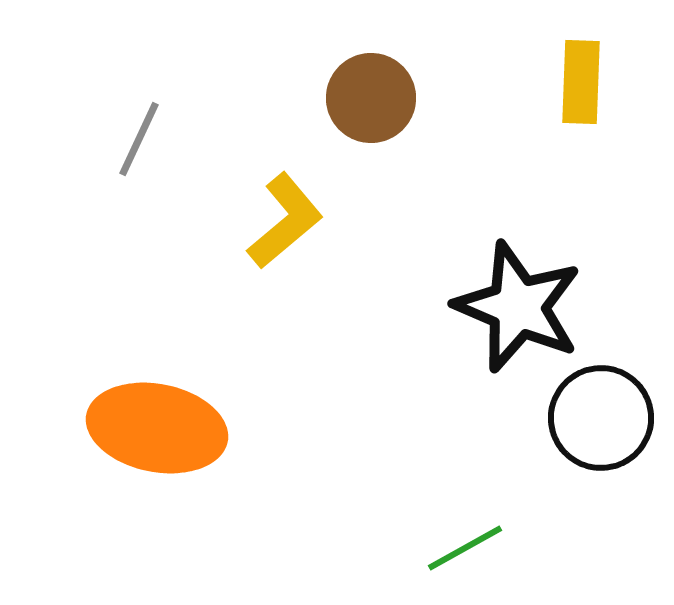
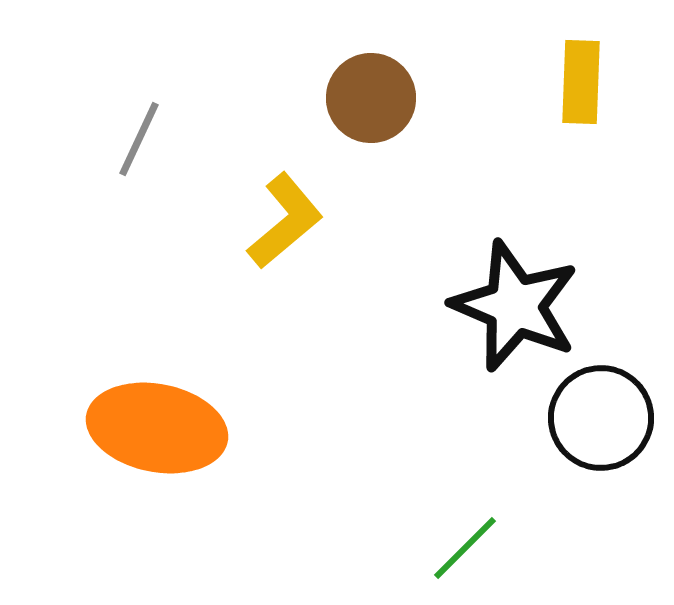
black star: moved 3 px left, 1 px up
green line: rotated 16 degrees counterclockwise
